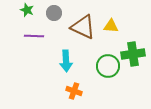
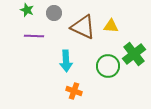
green cross: moved 1 px right; rotated 30 degrees counterclockwise
